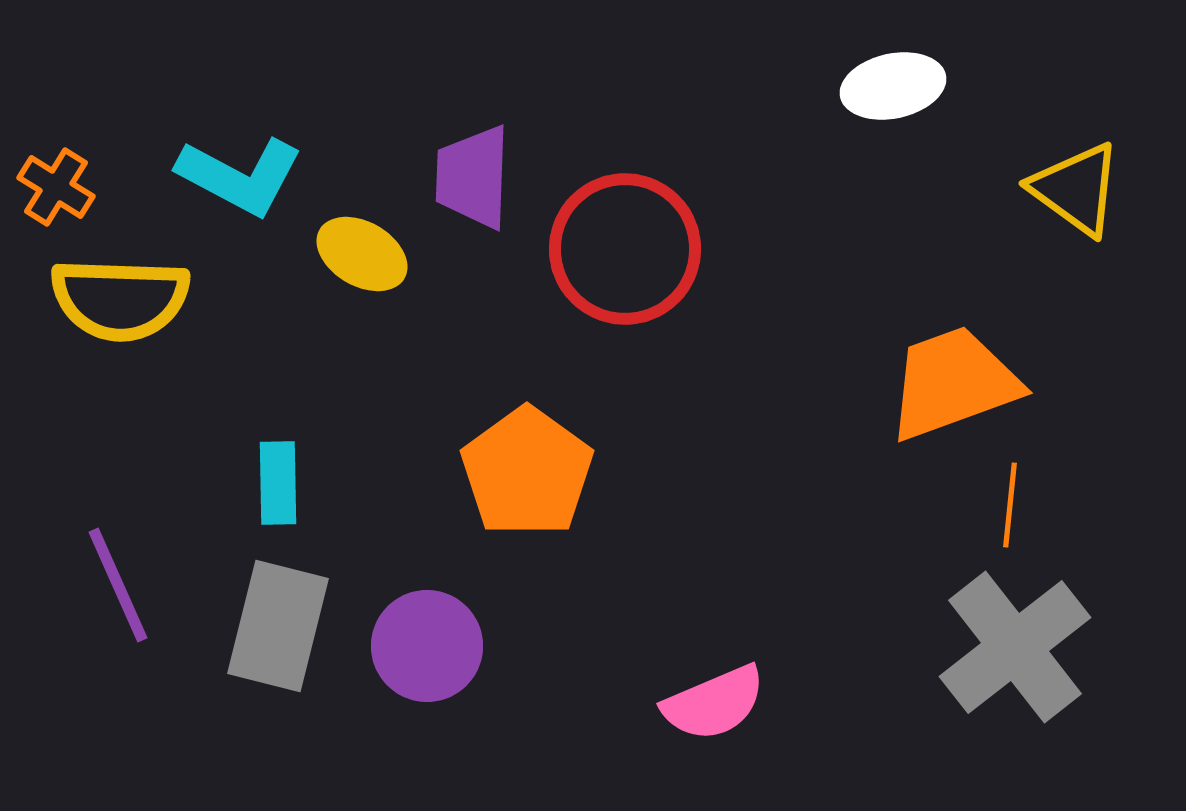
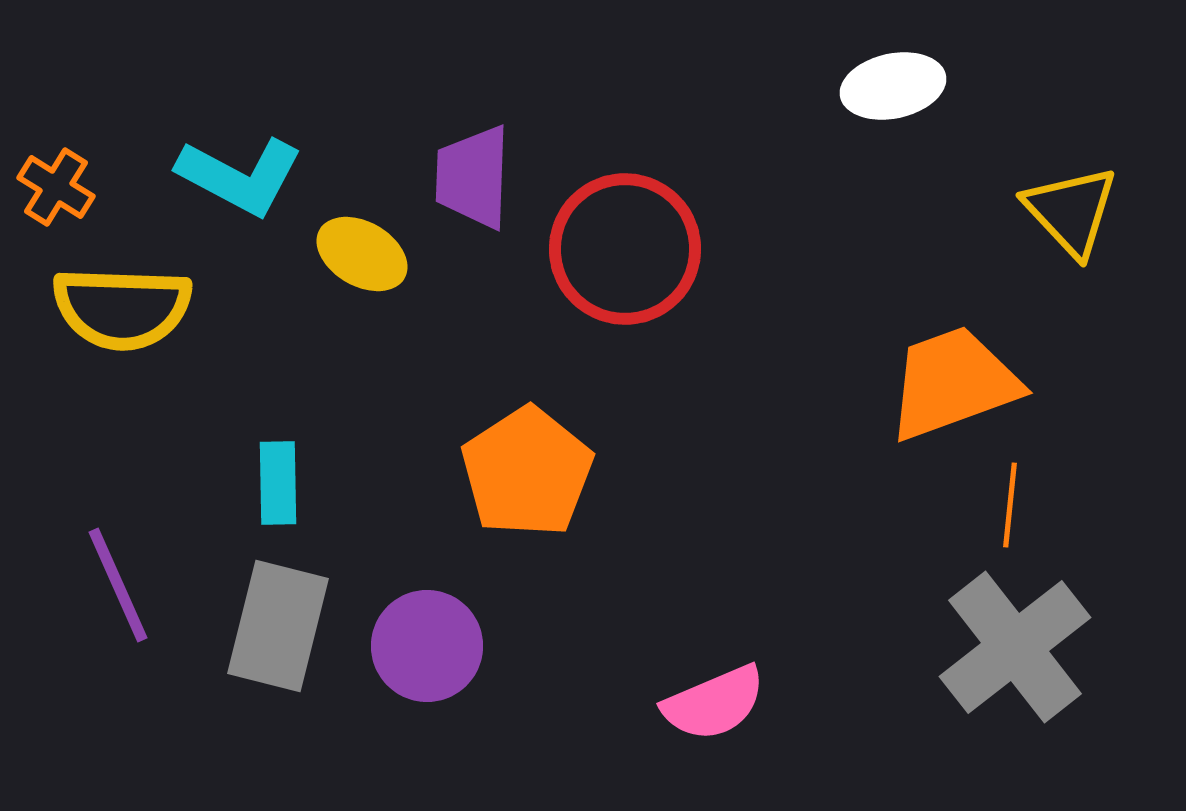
yellow triangle: moved 5 px left, 22 px down; rotated 11 degrees clockwise
yellow semicircle: moved 2 px right, 9 px down
orange pentagon: rotated 3 degrees clockwise
